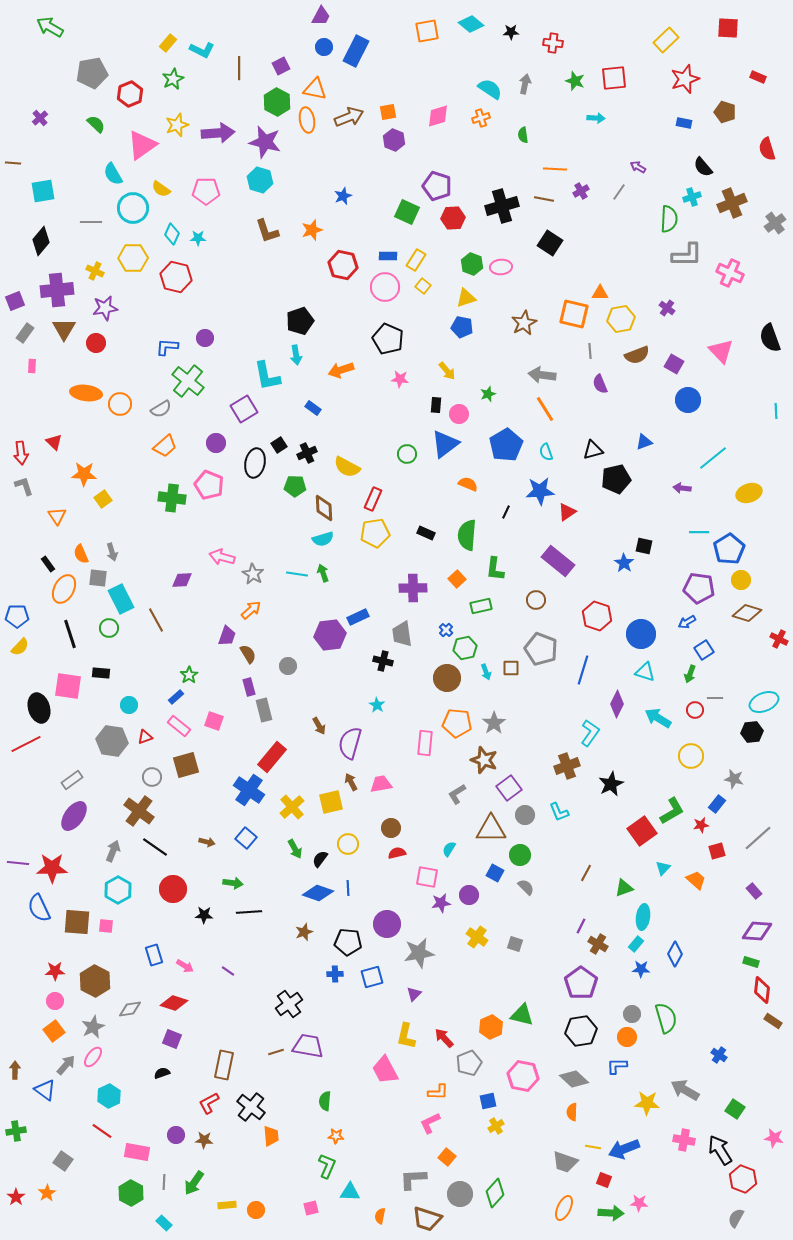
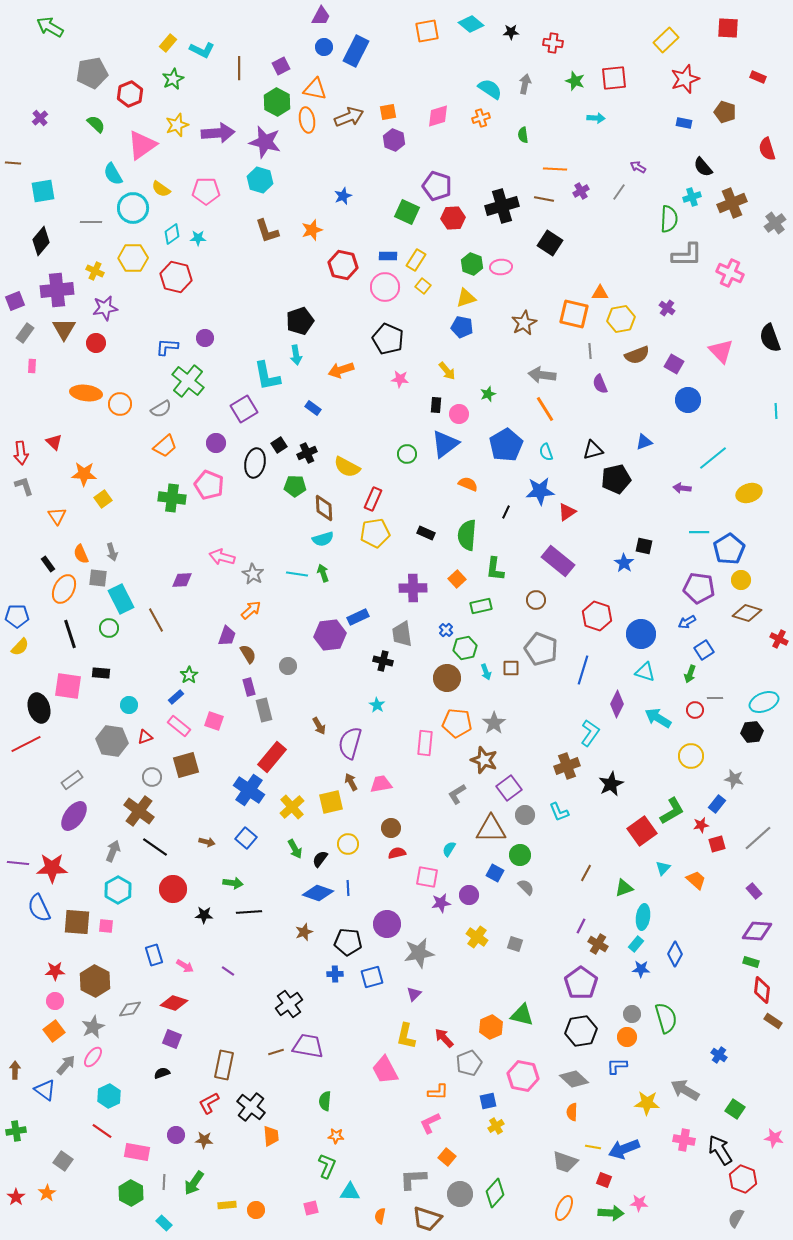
cyan diamond at (172, 234): rotated 30 degrees clockwise
red square at (717, 851): moved 7 px up
